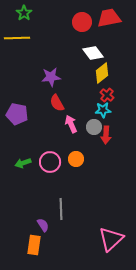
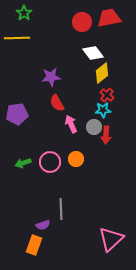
purple pentagon: rotated 20 degrees counterclockwise
purple semicircle: rotated 104 degrees clockwise
orange rectangle: rotated 12 degrees clockwise
